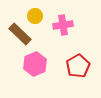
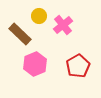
yellow circle: moved 4 px right
pink cross: rotated 30 degrees counterclockwise
